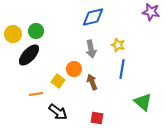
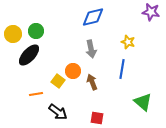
yellow star: moved 10 px right, 3 px up
orange circle: moved 1 px left, 2 px down
